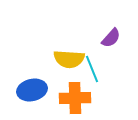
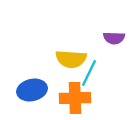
purple semicircle: moved 3 px right; rotated 50 degrees clockwise
yellow semicircle: moved 2 px right
cyan line: moved 3 px left, 4 px down; rotated 48 degrees clockwise
